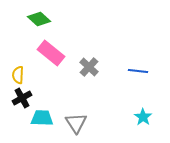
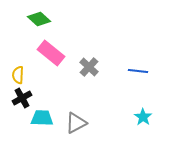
gray triangle: rotated 35 degrees clockwise
